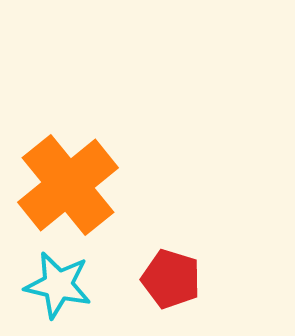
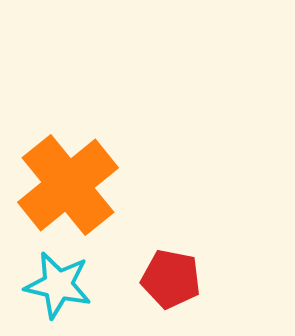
red pentagon: rotated 6 degrees counterclockwise
